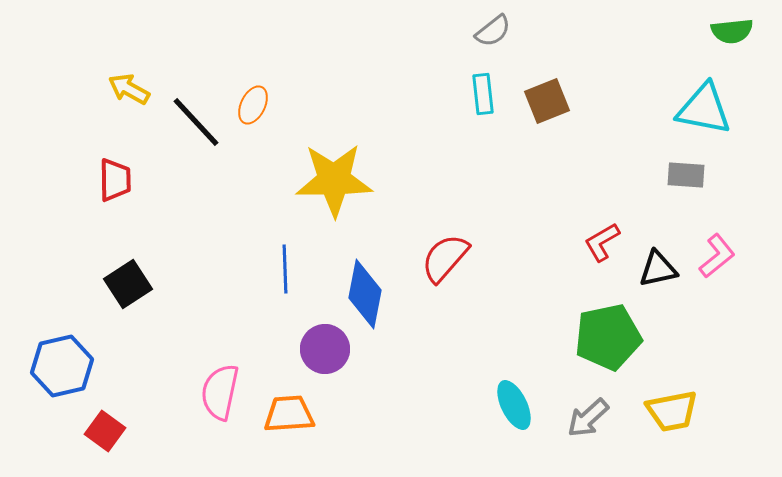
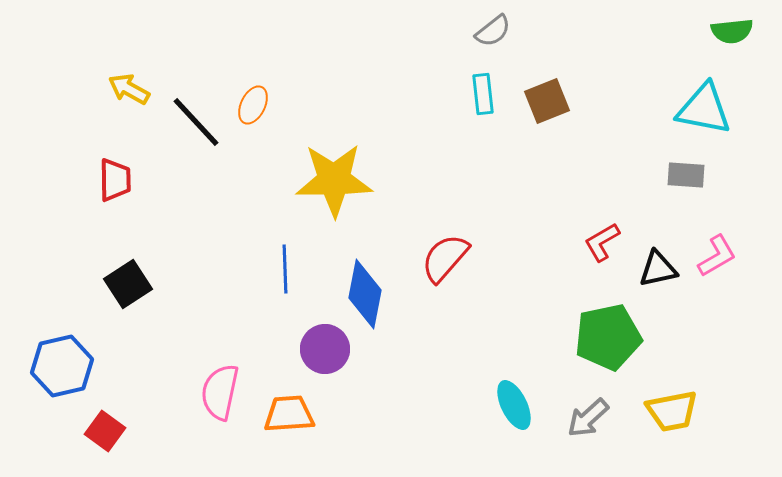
pink L-shape: rotated 9 degrees clockwise
